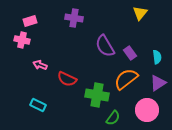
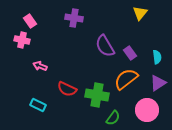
pink rectangle: rotated 72 degrees clockwise
pink arrow: moved 1 px down
red semicircle: moved 10 px down
